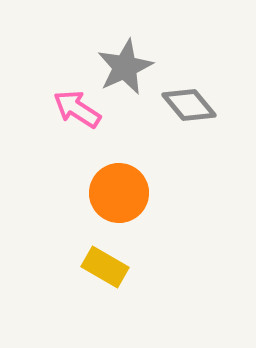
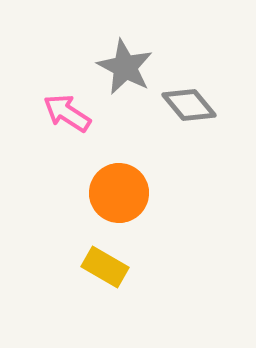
gray star: rotated 20 degrees counterclockwise
pink arrow: moved 10 px left, 4 px down
